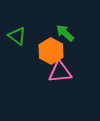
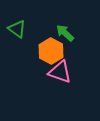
green triangle: moved 7 px up
pink triangle: rotated 25 degrees clockwise
